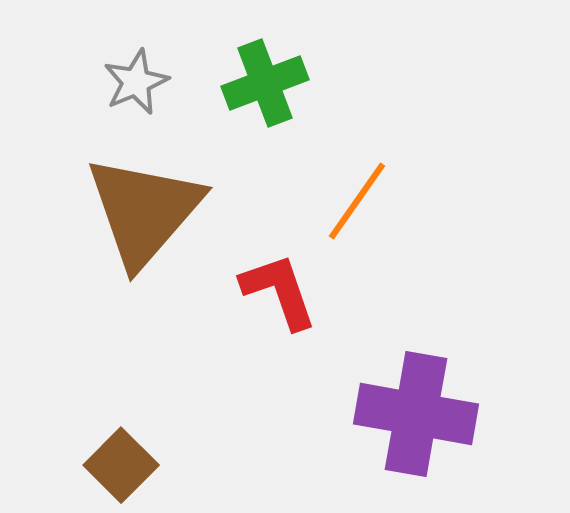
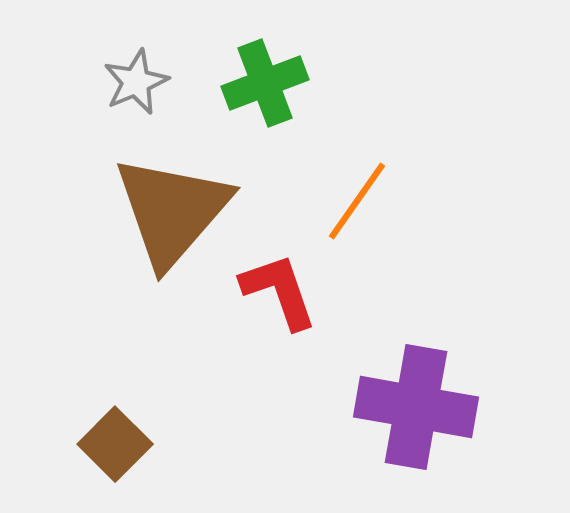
brown triangle: moved 28 px right
purple cross: moved 7 px up
brown square: moved 6 px left, 21 px up
